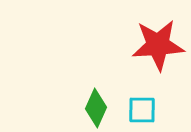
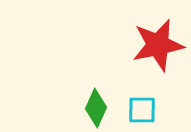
red star: rotated 8 degrees counterclockwise
